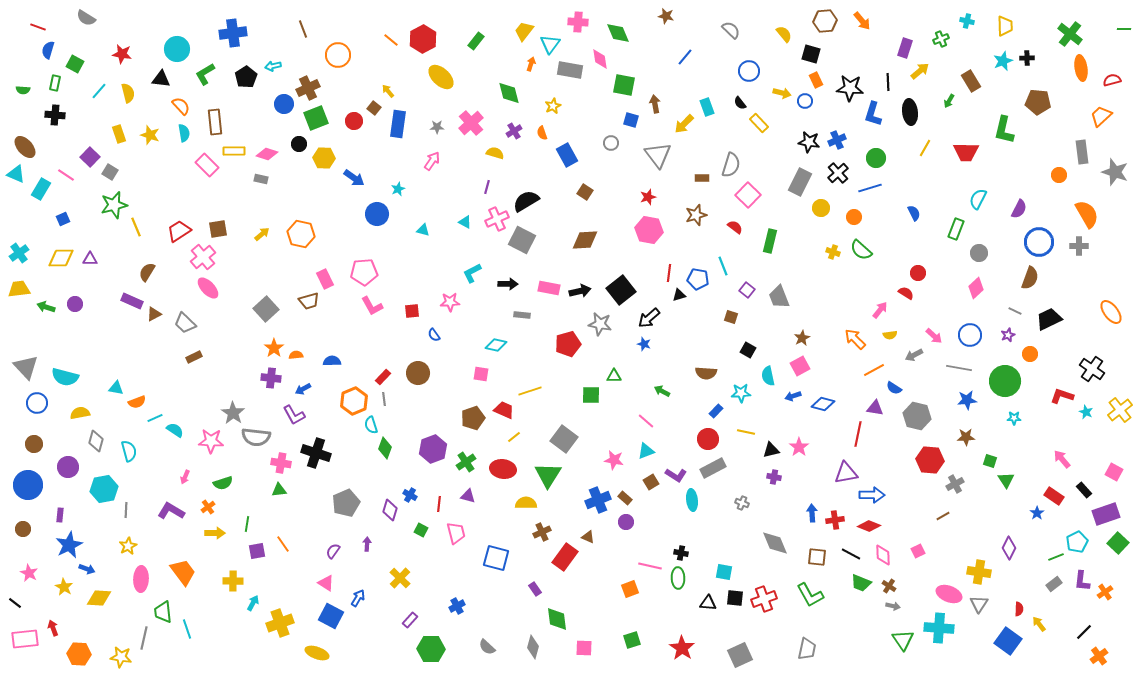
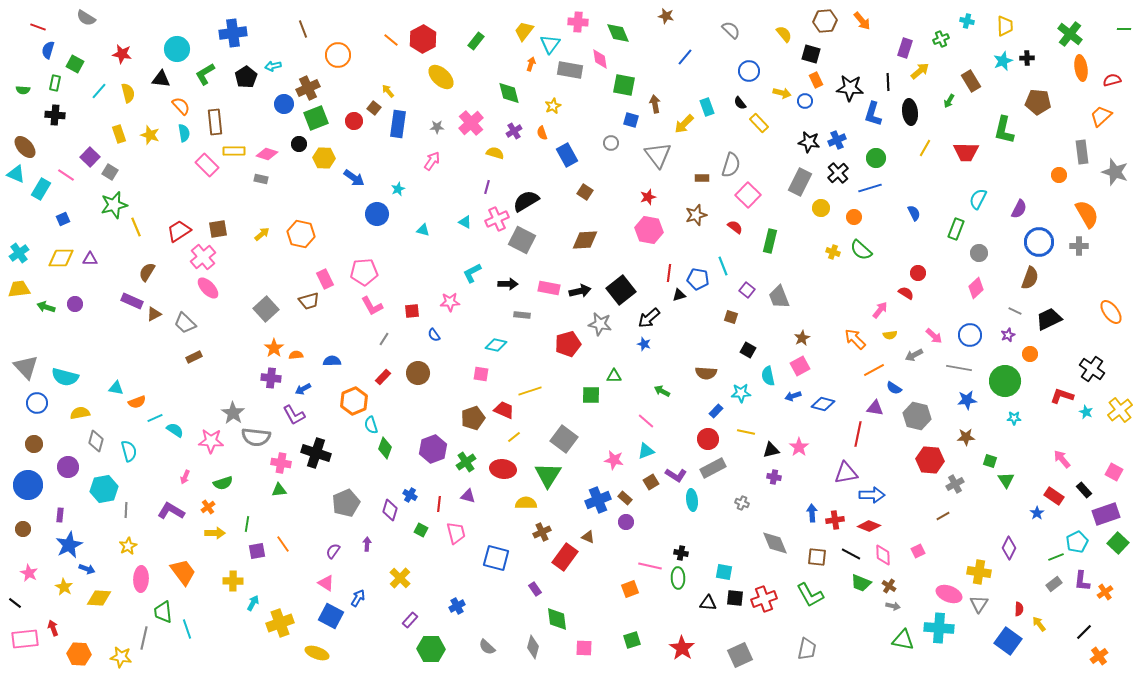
gray line at (384, 399): moved 60 px up; rotated 40 degrees clockwise
green triangle at (903, 640): rotated 45 degrees counterclockwise
